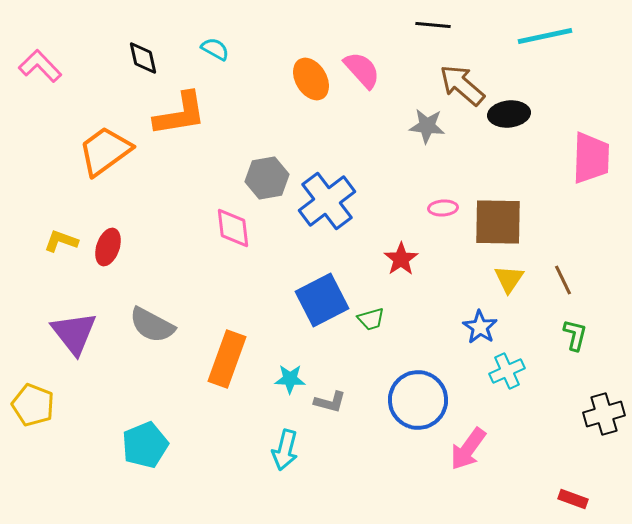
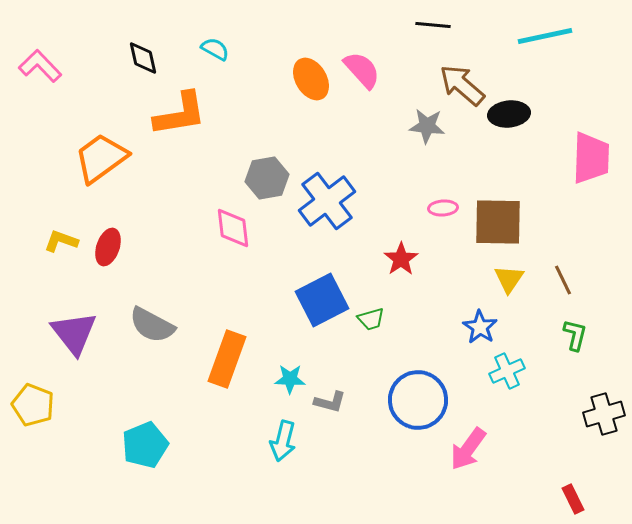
orange trapezoid: moved 4 px left, 7 px down
cyan arrow: moved 2 px left, 9 px up
red rectangle: rotated 44 degrees clockwise
